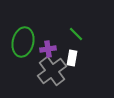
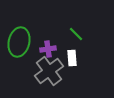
green ellipse: moved 4 px left
white rectangle: rotated 14 degrees counterclockwise
gray cross: moved 3 px left
